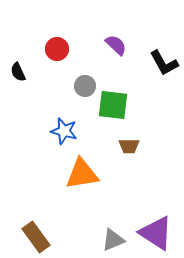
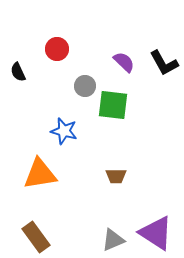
purple semicircle: moved 8 px right, 17 px down
brown trapezoid: moved 13 px left, 30 px down
orange triangle: moved 42 px left
